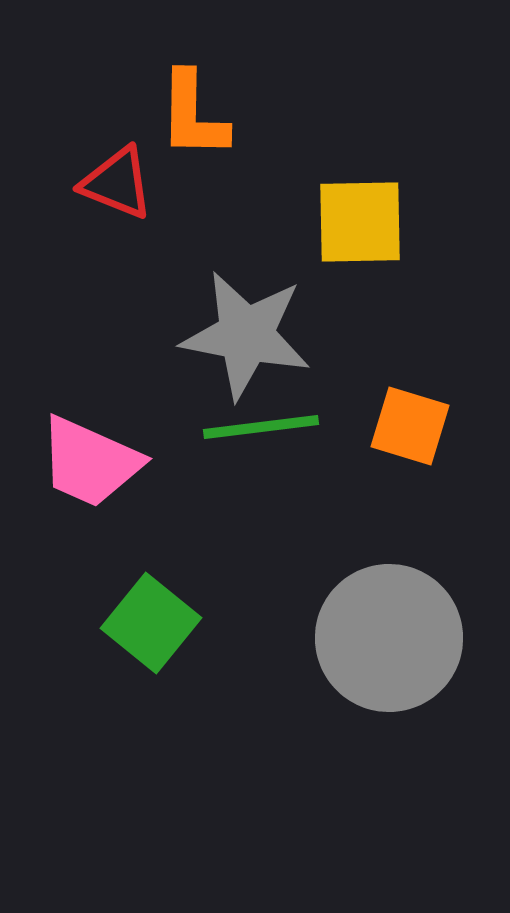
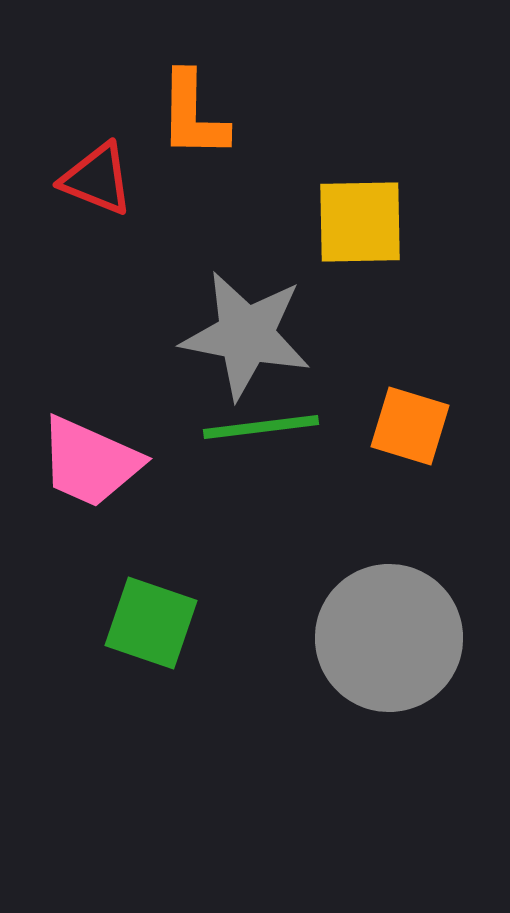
red triangle: moved 20 px left, 4 px up
green square: rotated 20 degrees counterclockwise
